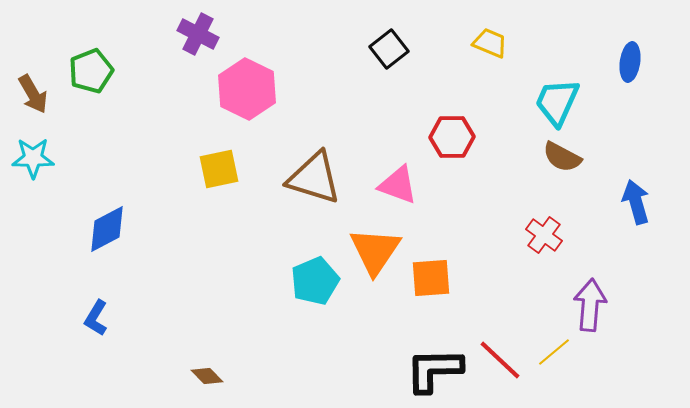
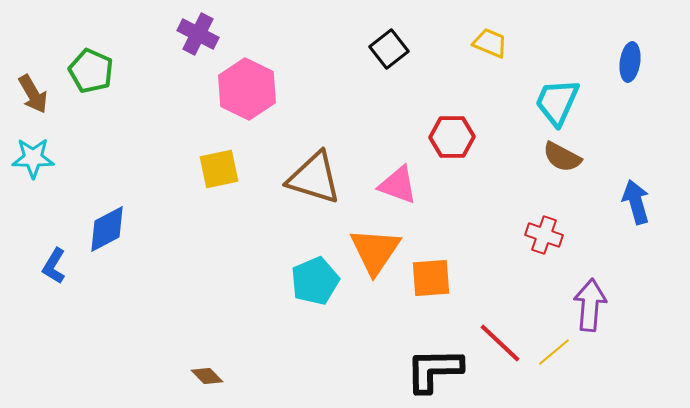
green pentagon: rotated 27 degrees counterclockwise
red cross: rotated 18 degrees counterclockwise
blue L-shape: moved 42 px left, 52 px up
red line: moved 17 px up
